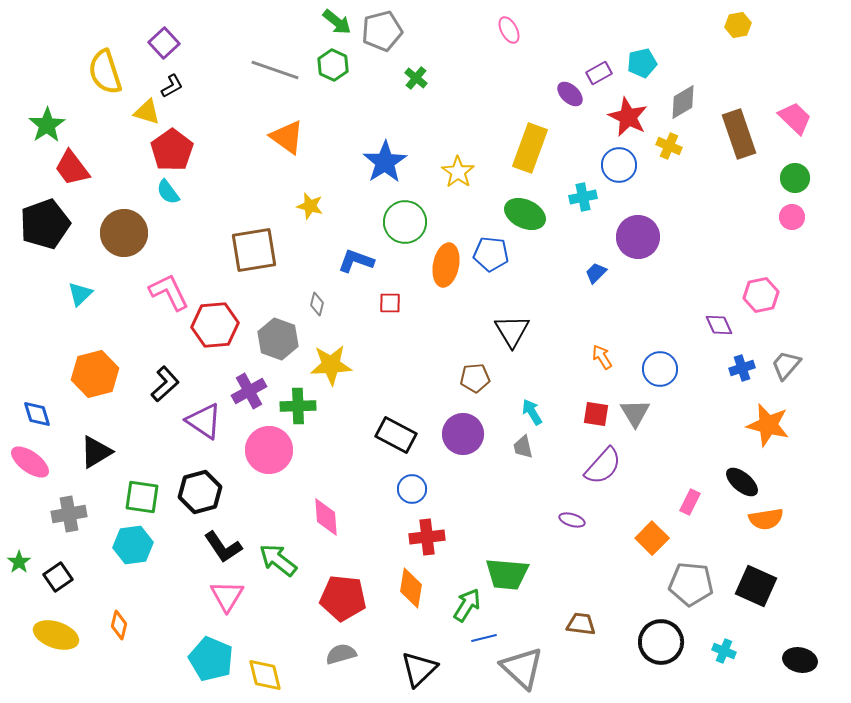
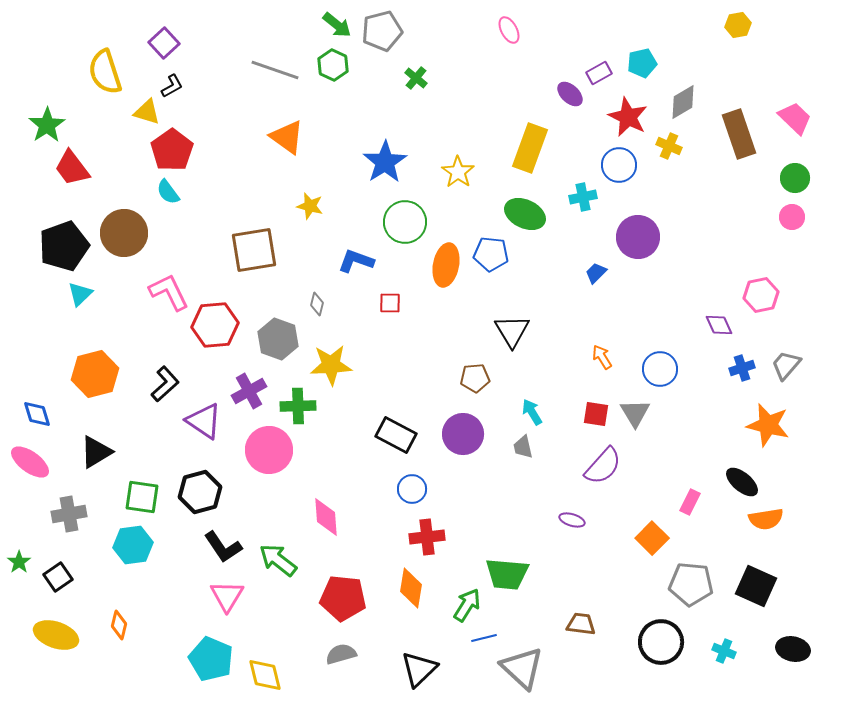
green arrow at (337, 22): moved 3 px down
black pentagon at (45, 224): moved 19 px right, 22 px down
black ellipse at (800, 660): moved 7 px left, 11 px up
